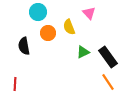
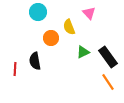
orange circle: moved 3 px right, 5 px down
black semicircle: moved 11 px right, 15 px down
red line: moved 15 px up
